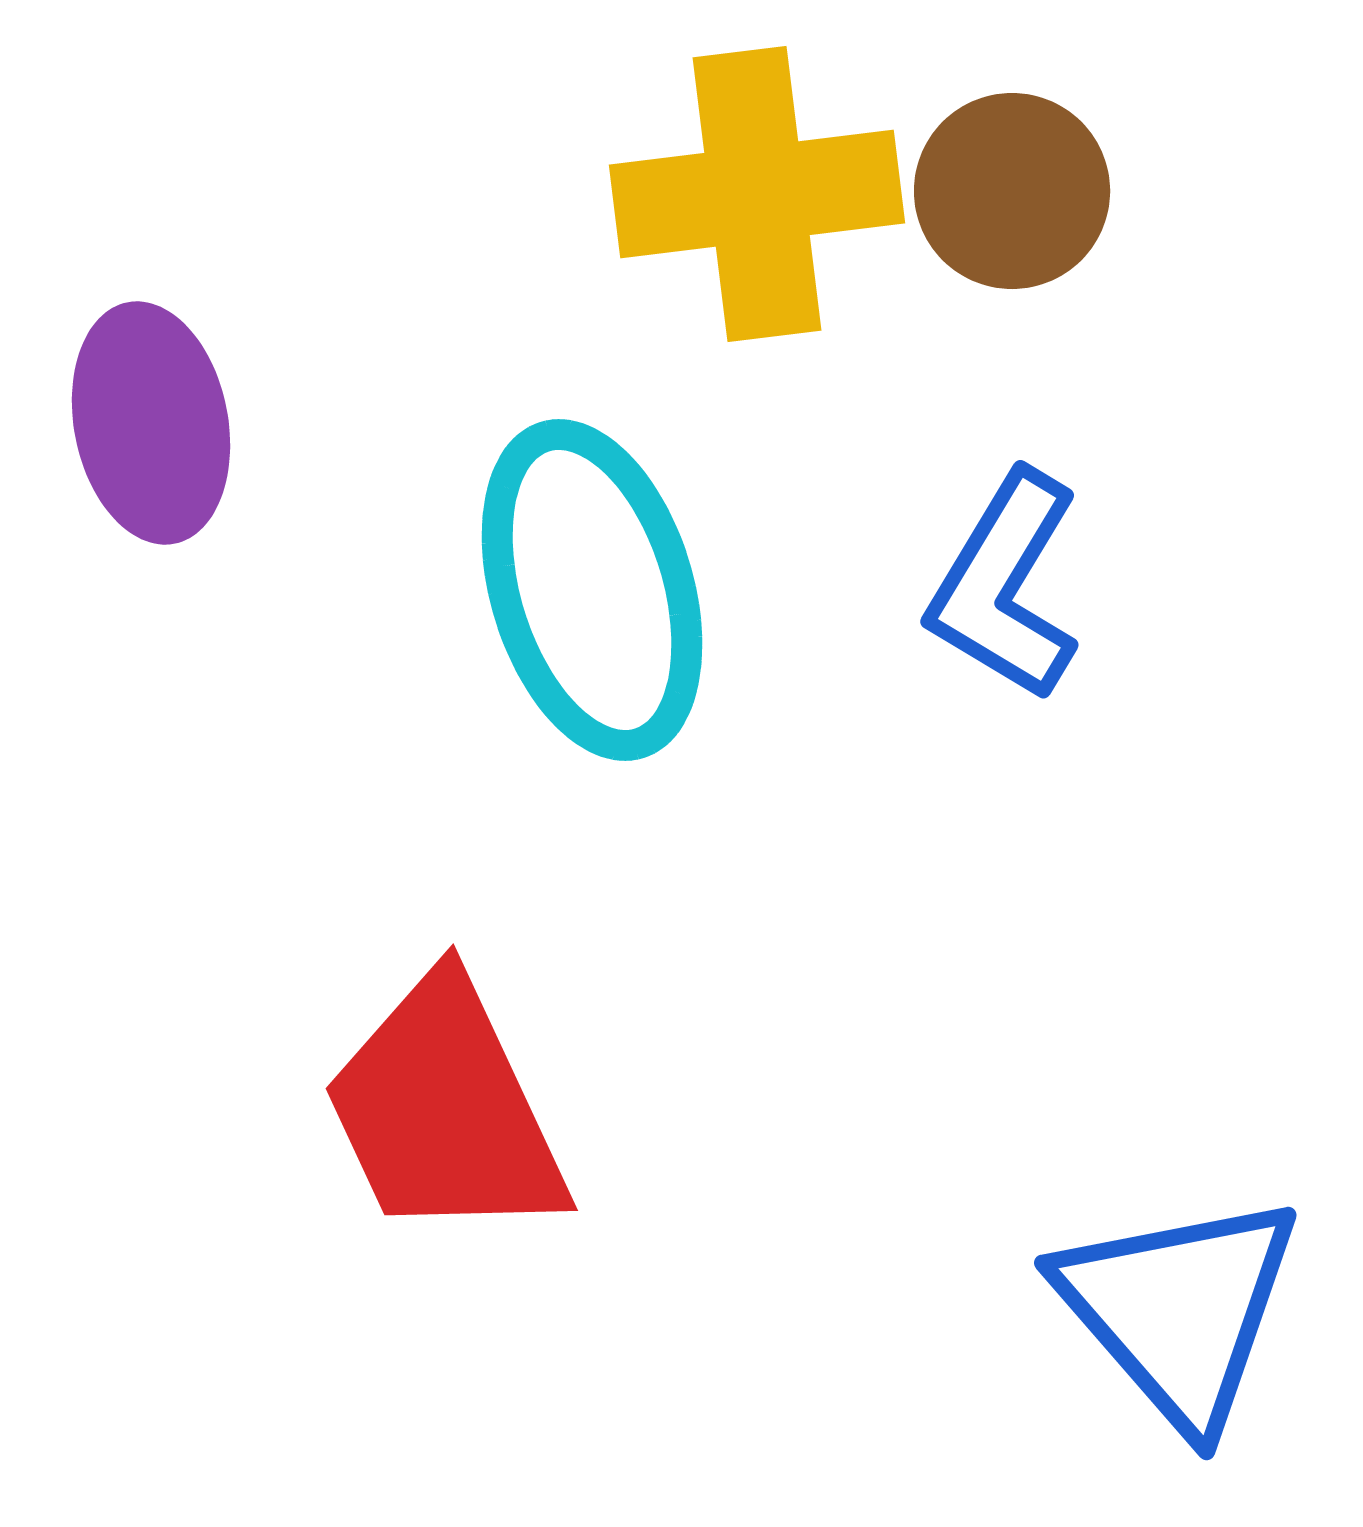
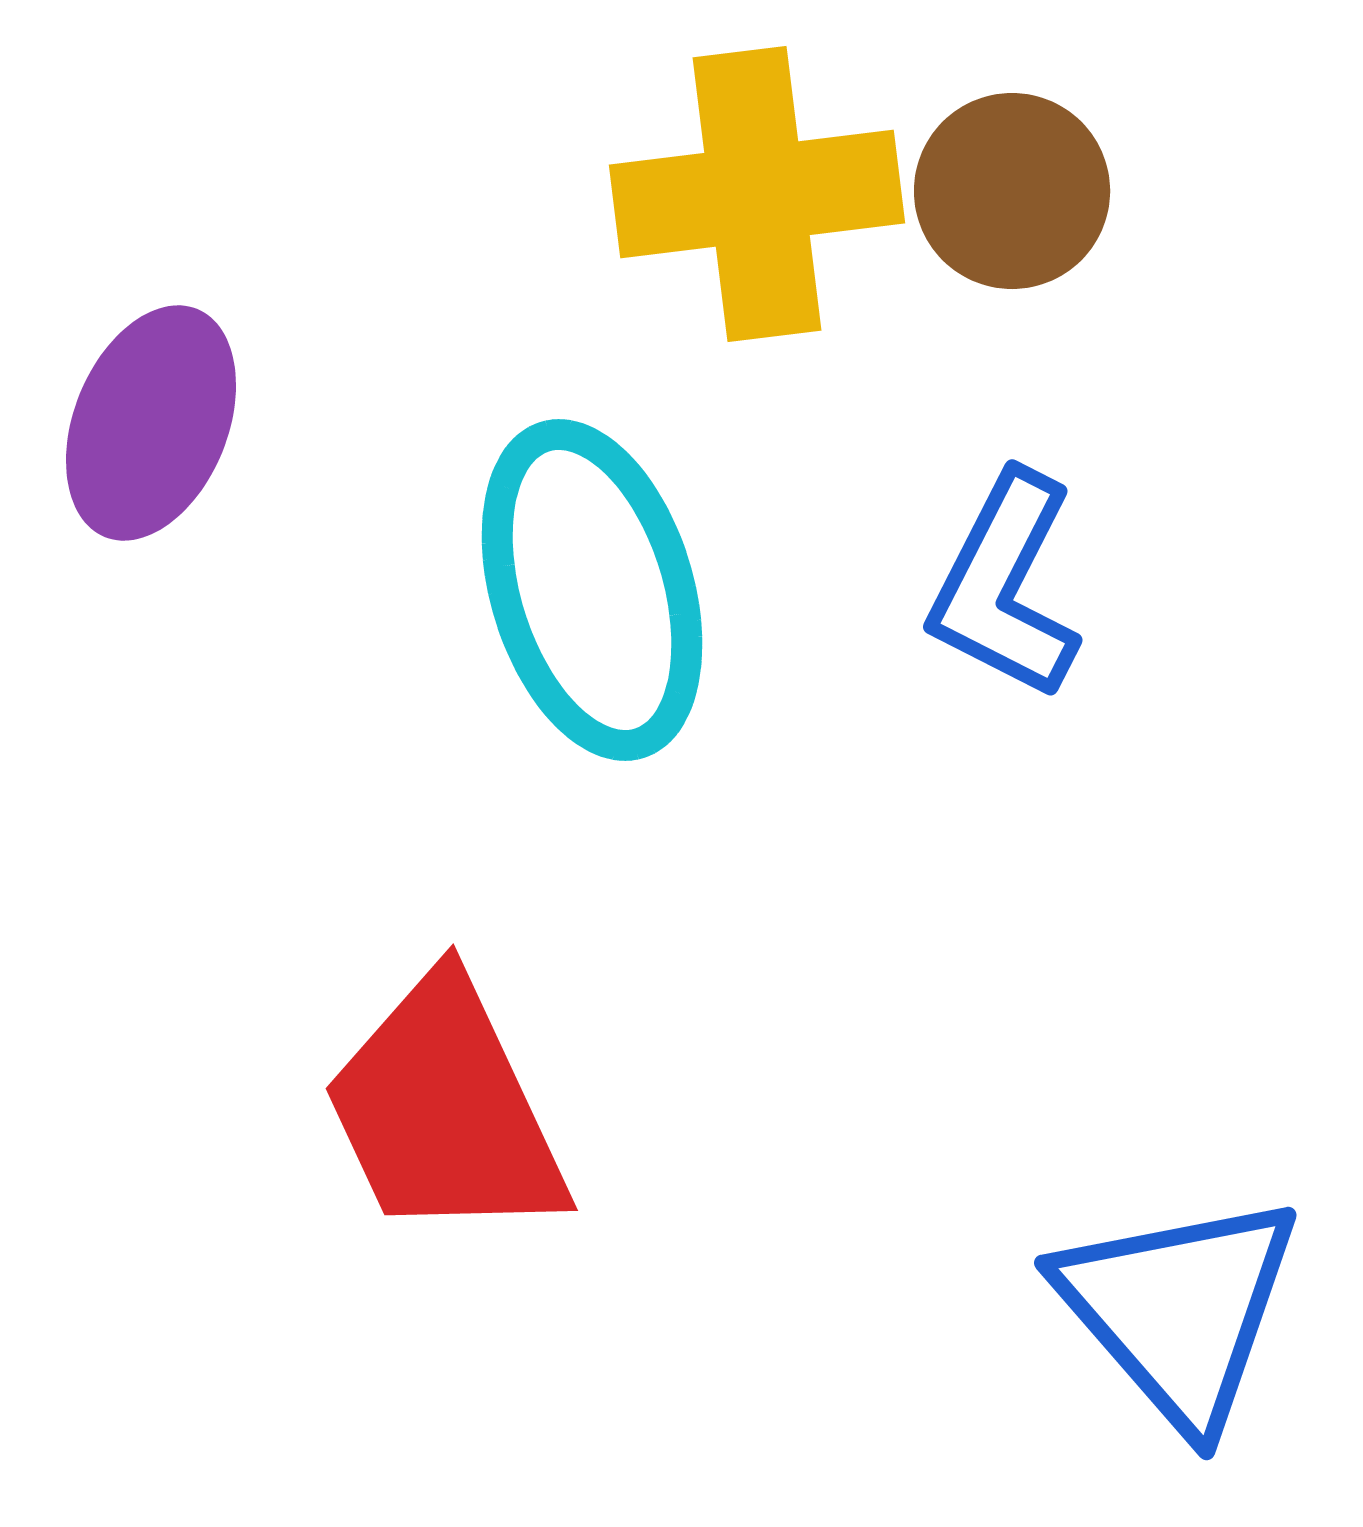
purple ellipse: rotated 33 degrees clockwise
blue L-shape: rotated 4 degrees counterclockwise
